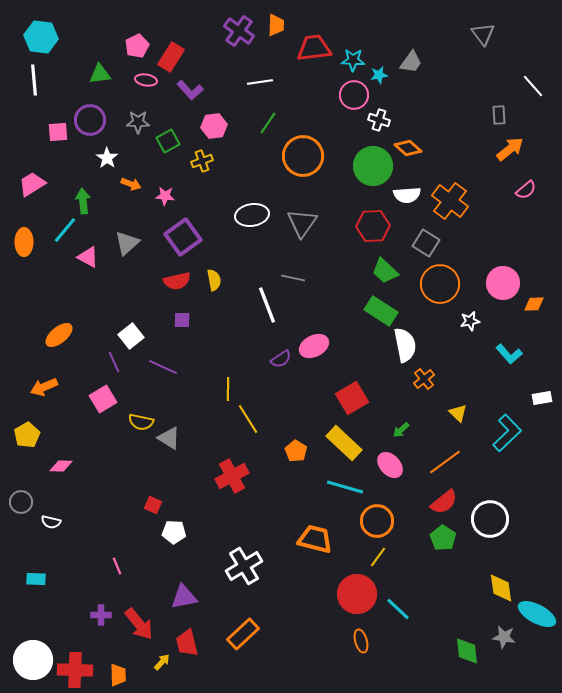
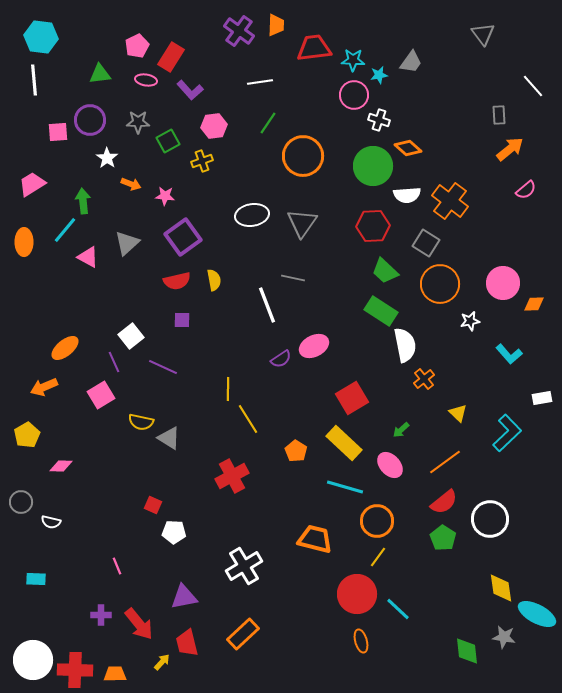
orange ellipse at (59, 335): moved 6 px right, 13 px down
pink square at (103, 399): moved 2 px left, 4 px up
orange trapezoid at (118, 675): moved 3 px left, 1 px up; rotated 90 degrees counterclockwise
